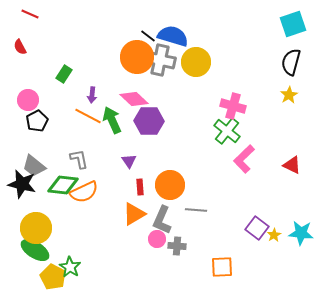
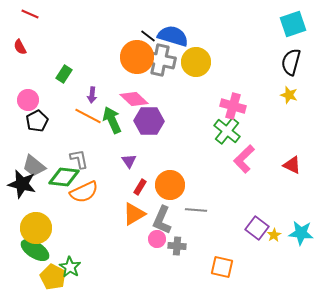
yellow star at (289, 95): rotated 24 degrees counterclockwise
green diamond at (63, 185): moved 1 px right, 8 px up
red rectangle at (140, 187): rotated 35 degrees clockwise
orange square at (222, 267): rotated 15 degrees clockwise
